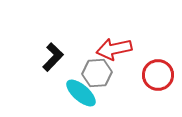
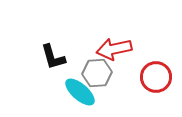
black L-shape: rotated 120 degrees clockwise
red circle: moved 2 px left, 2 px down
cyan ellipse: moved 1 px left, 1 px up
